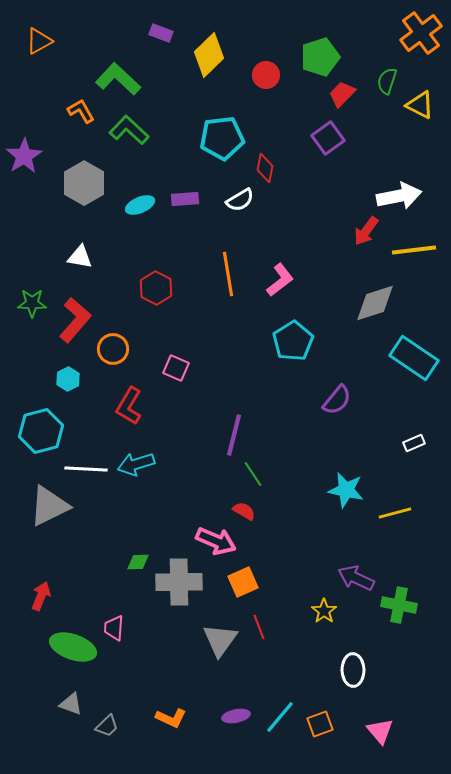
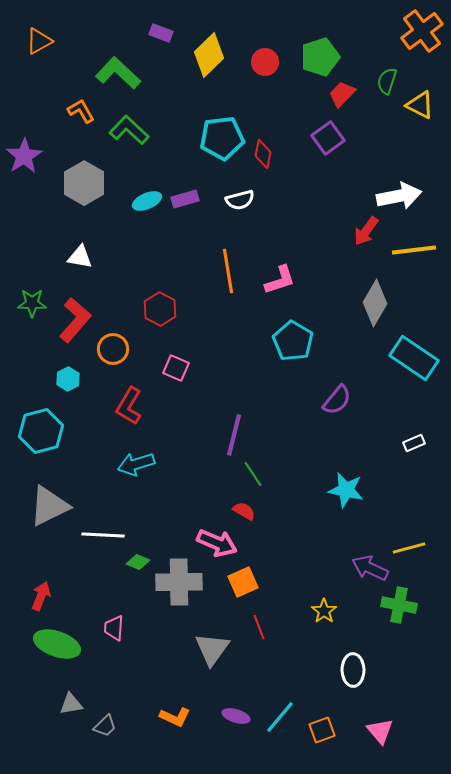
orange cross at (421, 33): moved 1 px right, 2 px up
red circle at (266, 75): moved 1 px left, 13 px up
green L-shape at (118, 79): moved 6 px up
red diamond at (265, 168): moved 2 px left, 14 px up
purple rectangle at (185, 199): rotated 12 degrees counterclockwise
white semicircle at (240, 200): rotated 16 degrees clockwise
cyan ellipse at (140, 205): moved 7 px right, 4 px up
orange line at (228, 274): moved 3 px up
pink L-shape at (280, 280): rotated 20 degrees clockwise
red hexagon at (156, 288): moved 4 px right, 21 px down
gray diamond at (375, 303): rotated 42 degrees counterclockwise
cyan pentagon at (293, 341): rotated 9 degrees counterclockwise
white line at (86, 469): moved 17 px right, 66 px down
yellow line at (395, 513): moved 14 px right, 35 px down
pink arrow at (216, 541): moved 1 px right, 2 px down
green diamond at (138, 562): rotated 25 degrees clockwise
purple arrow at (356, 578): moved 14 px right, 10 px up
gray triangle at (220, 640): moved 8 px left, 9 px down
green ellipse at (73, 647): moved 16 px left, 3 px up
gray triangle at (71, 704): rotated 30 degrees counterclockwise
purple ellipse at (236, 716): rotated 28 degrees clockwise
orange L-shape at (171, 718): moved 4 px right, 1 px up
orange square at (320, 724): moved 2 px right, 6 px down
gray trapezoid at (107, 726): moved 2 px left
